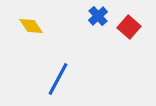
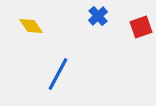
red square: moved 12 px right; rotated 30 degrees clockwise
blue line: moved 5 px up
